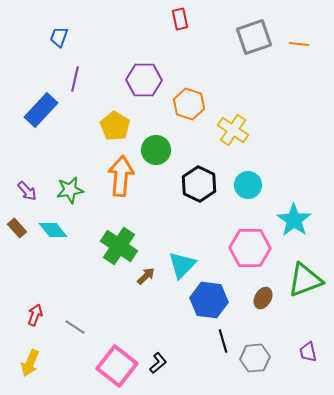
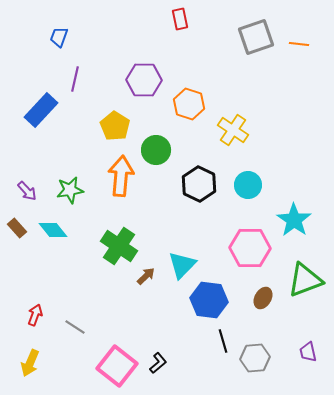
gray square: moved 2 px right
